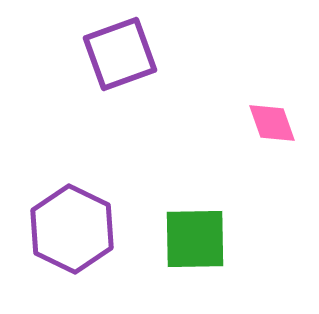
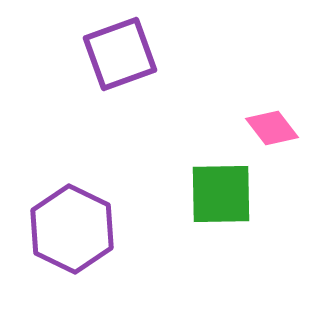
pink diamond: moved 5 px down; rotated 18 degrees counterclockwise
green square: moved 26 px right, 45 px up
